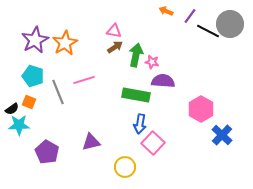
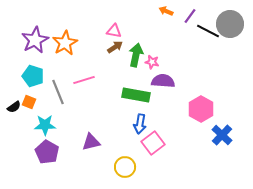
black semicircle: moved 2 px right, 2 px up
cyan star: moved 26 px right
pink square: rotated 10 degrees clockwise
